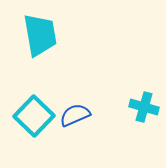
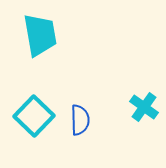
cyan cross: rotated 20 degrees clockwise
blue semicircle: moved 5 px right, 5 px down; rotated 112 degrees clockwise
